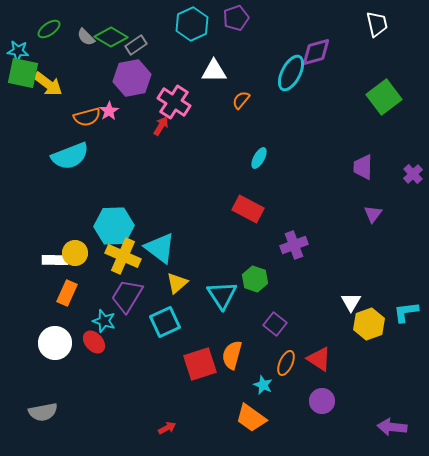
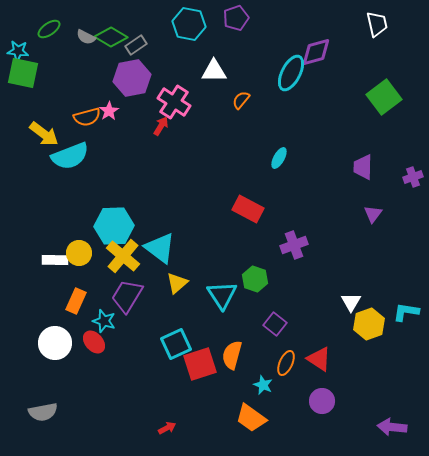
cyan hexagon at (192, 24): moved 3 px left; rotated 24 degrees counterclockwise
gray semicircle at (86, 37): rotated 18 degrees counterclockwise
yellow arrow at (48, 84): moved 4 px left, 50 px down
cyan ellipse at (259, 158): moved 20 px right
purple cross at (413, 174): moved 3 px down; rotated 24 degrees clockwise
yellow circle at (75, 253): moved 4 px right
yellow cross at (123, 256): rotated 16 degrees clockwise
orange rectangle at (67, 293): moved 9 px right, 8 px down
cyan L-shape at (406, 312): rotated 16 degrees clockwise
cyan square at (165, 322): moved 11 px right, 22 px down
